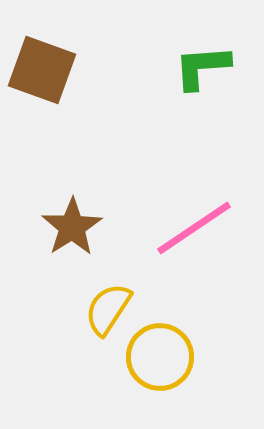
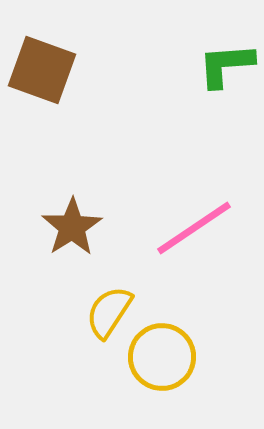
green L-shape: moved 24 px right, 2 px up
yellow semicircle: moved 1 px right, 3 px down
yellow circle: moved 2 px right
